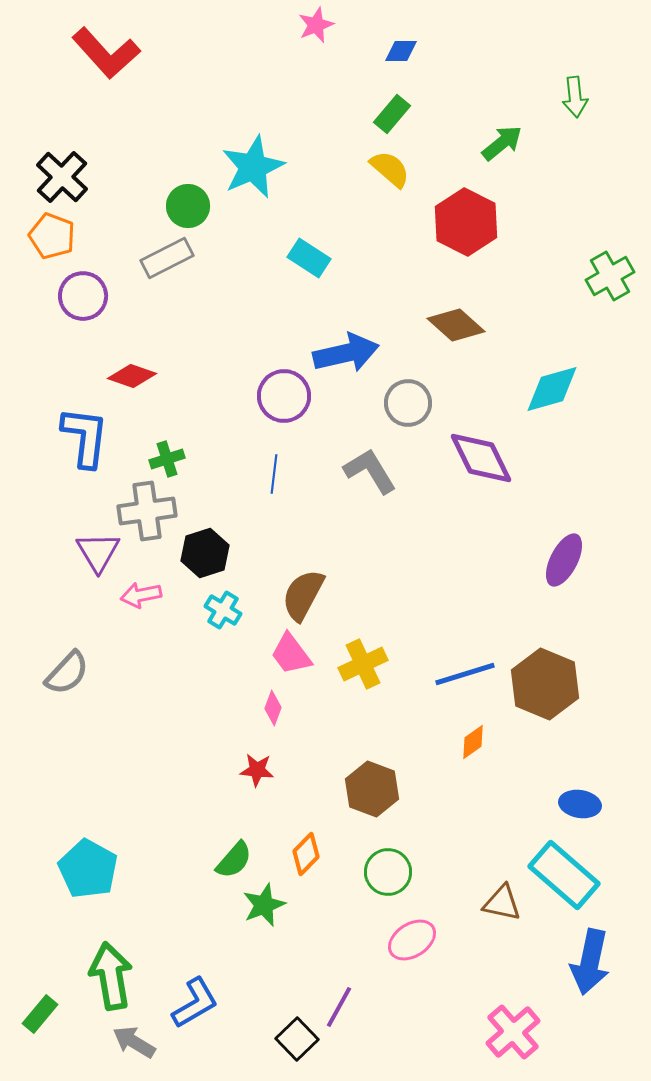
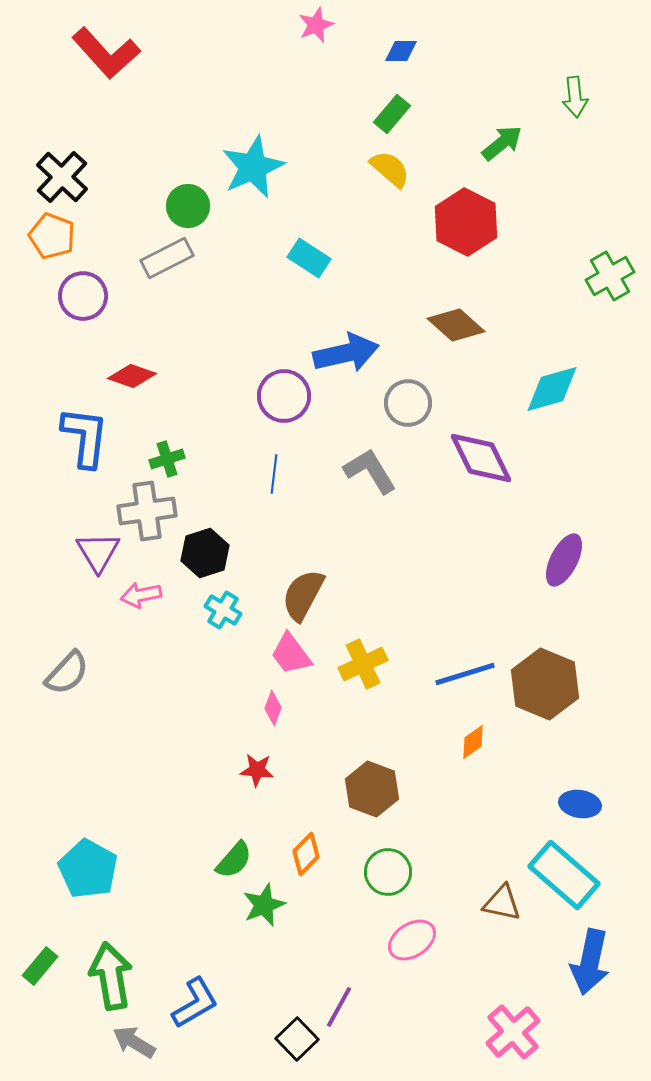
green rectangle at (40, 1014): moved 48 px up
